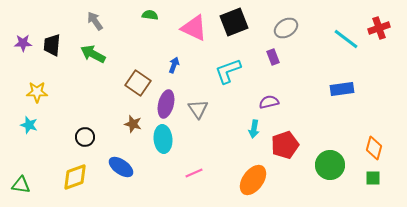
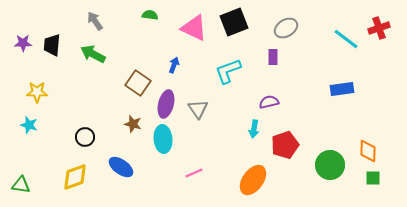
purple rectangle: rotated 21 degrees clockwise
orange diamond: moved 6 px left, 3 px down; rotated 15 degrees counterclockwise
